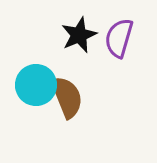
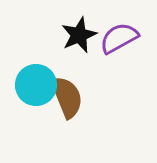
purple semicircle: rotated 45 degrees clockwise
